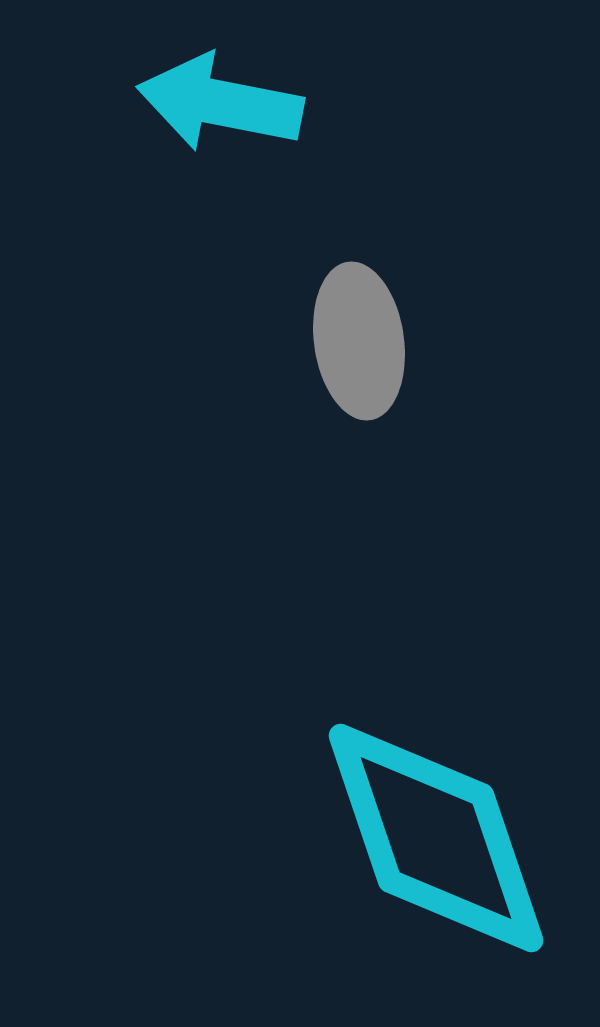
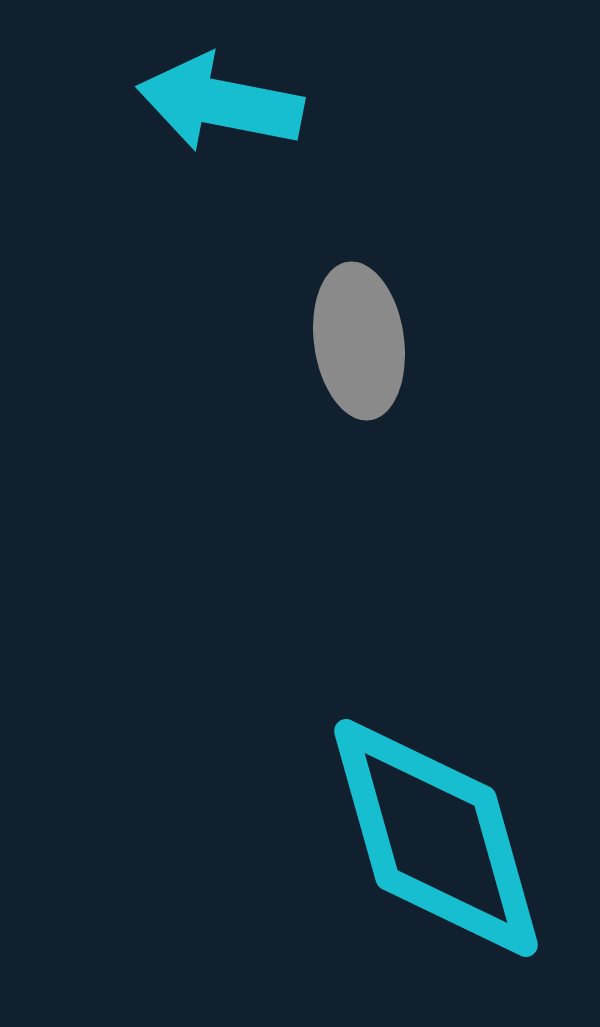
cyan diamond: rotated 3 degrees clockwise
